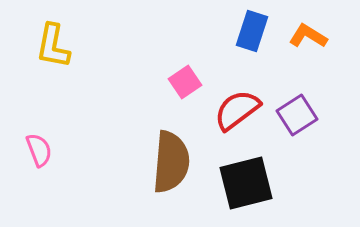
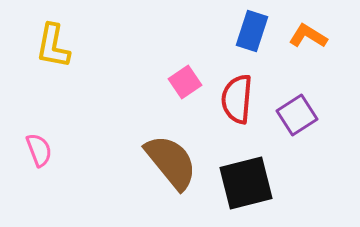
red semicircle: moved 11 px up; rotated 48 degrees counterclockwise
brown semicircle: rotated 44 degrees counterclockwise
